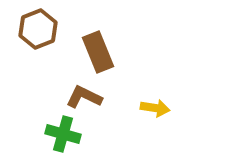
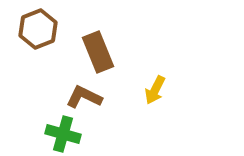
yellow arrow: moved 18 px up; rotated 108 degrees clockwise
